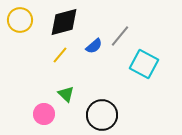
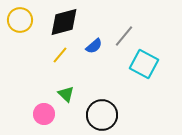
gray line: moved 4 px right
